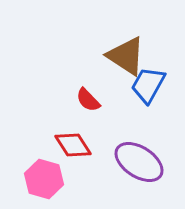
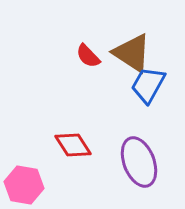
brown triangle: moved 6 px right, 3 px up
red semicircle: moved 44 px up
purple ellipse: rotated 36 degrees clockwise
pink hexagon: moved 20 px left, 6 px down; rotated 6 degrees counterclockwise
